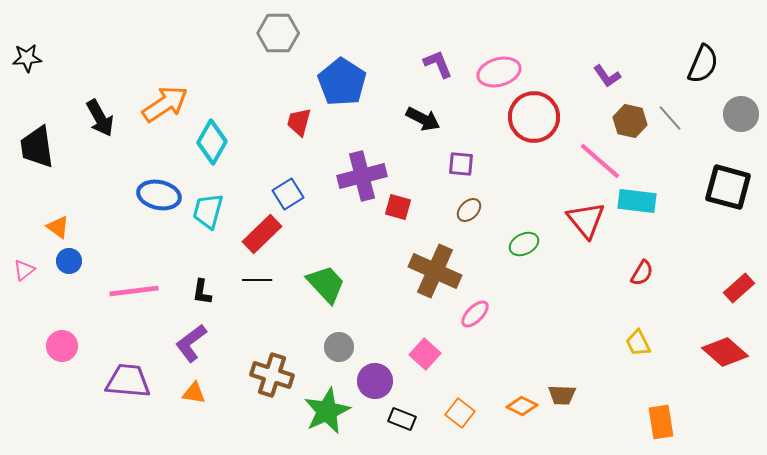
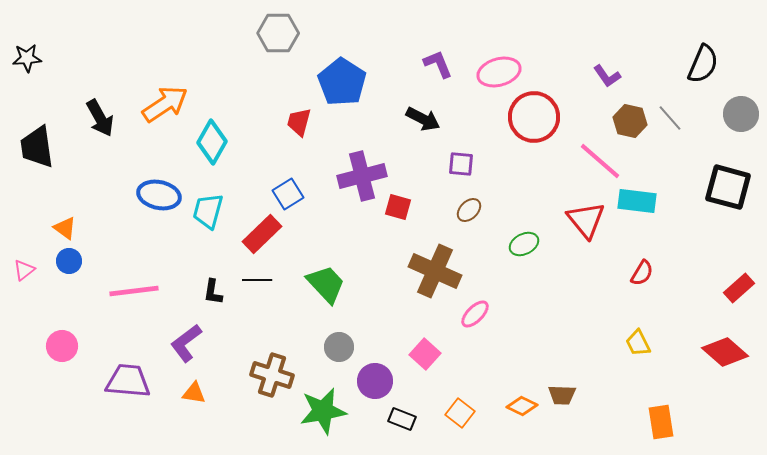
orange triangle at (58, 227): moved 7 px right, 1 px down
black L-shape at (202, 292): moved 11 px right
purple L-shape at (191, 343): moved 5 px left
green star at (327, 411): moved 4 px left; rotated 15 degrees clockwise
